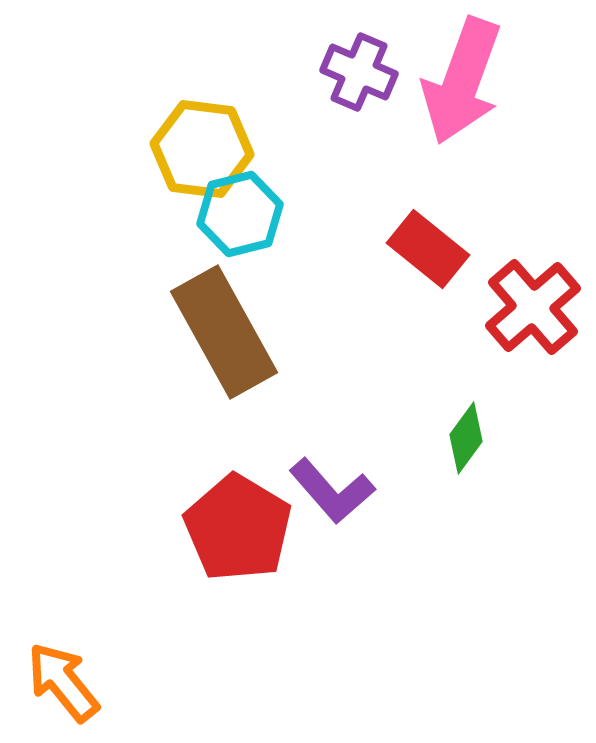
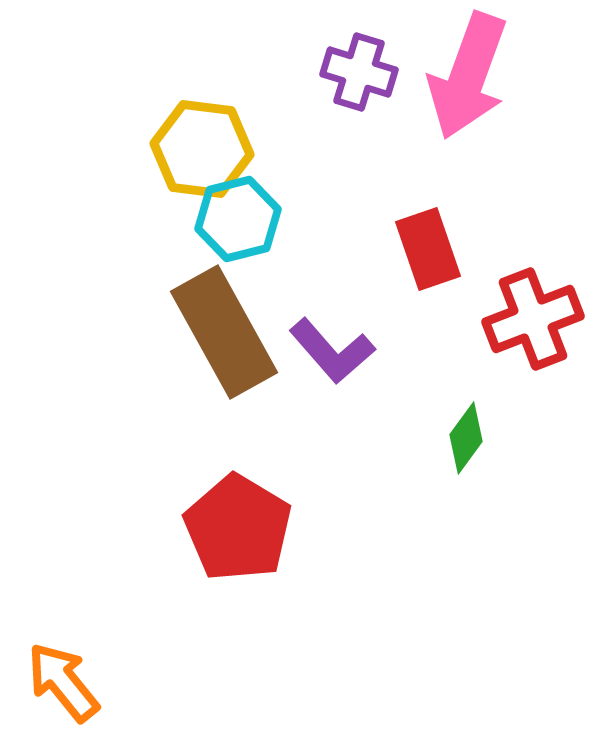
purple cross: rotated 6 degrees counterclockwise
pink arrow: moved 6 px right, 5 px up
cyan hexagon: moved 2 px left, 5 px down
red rectangle: rotated 32 degrees clockwise
red cross: moved 12 px down; rotated 20 degrees clockwise
purple L-shape: moved 140 px up
